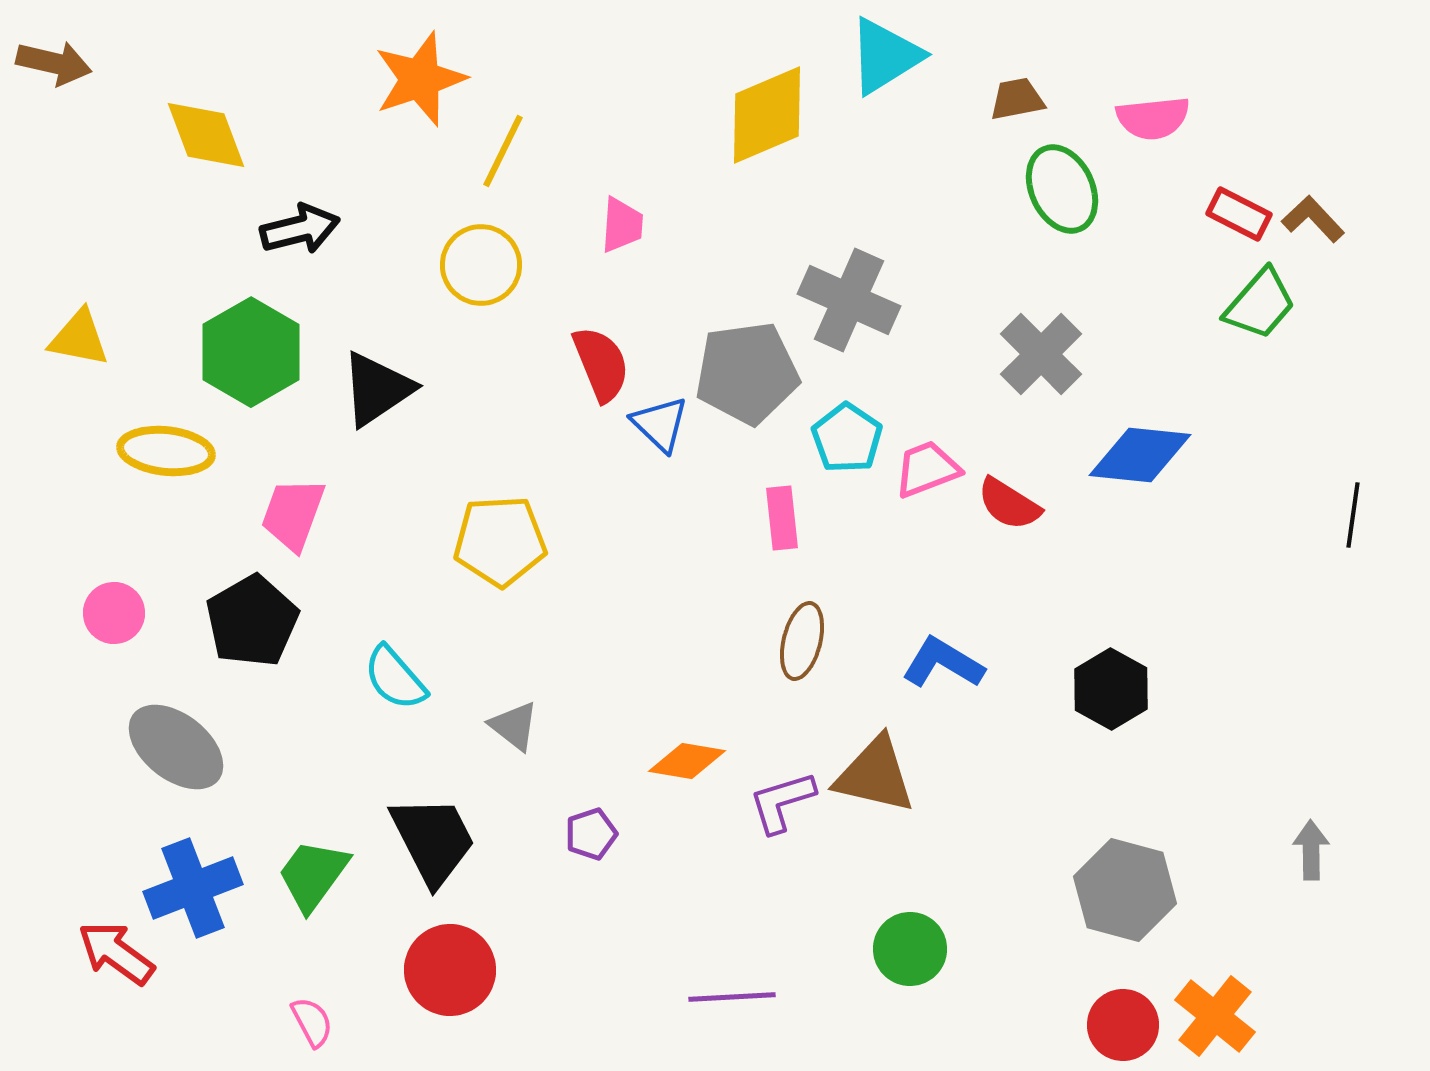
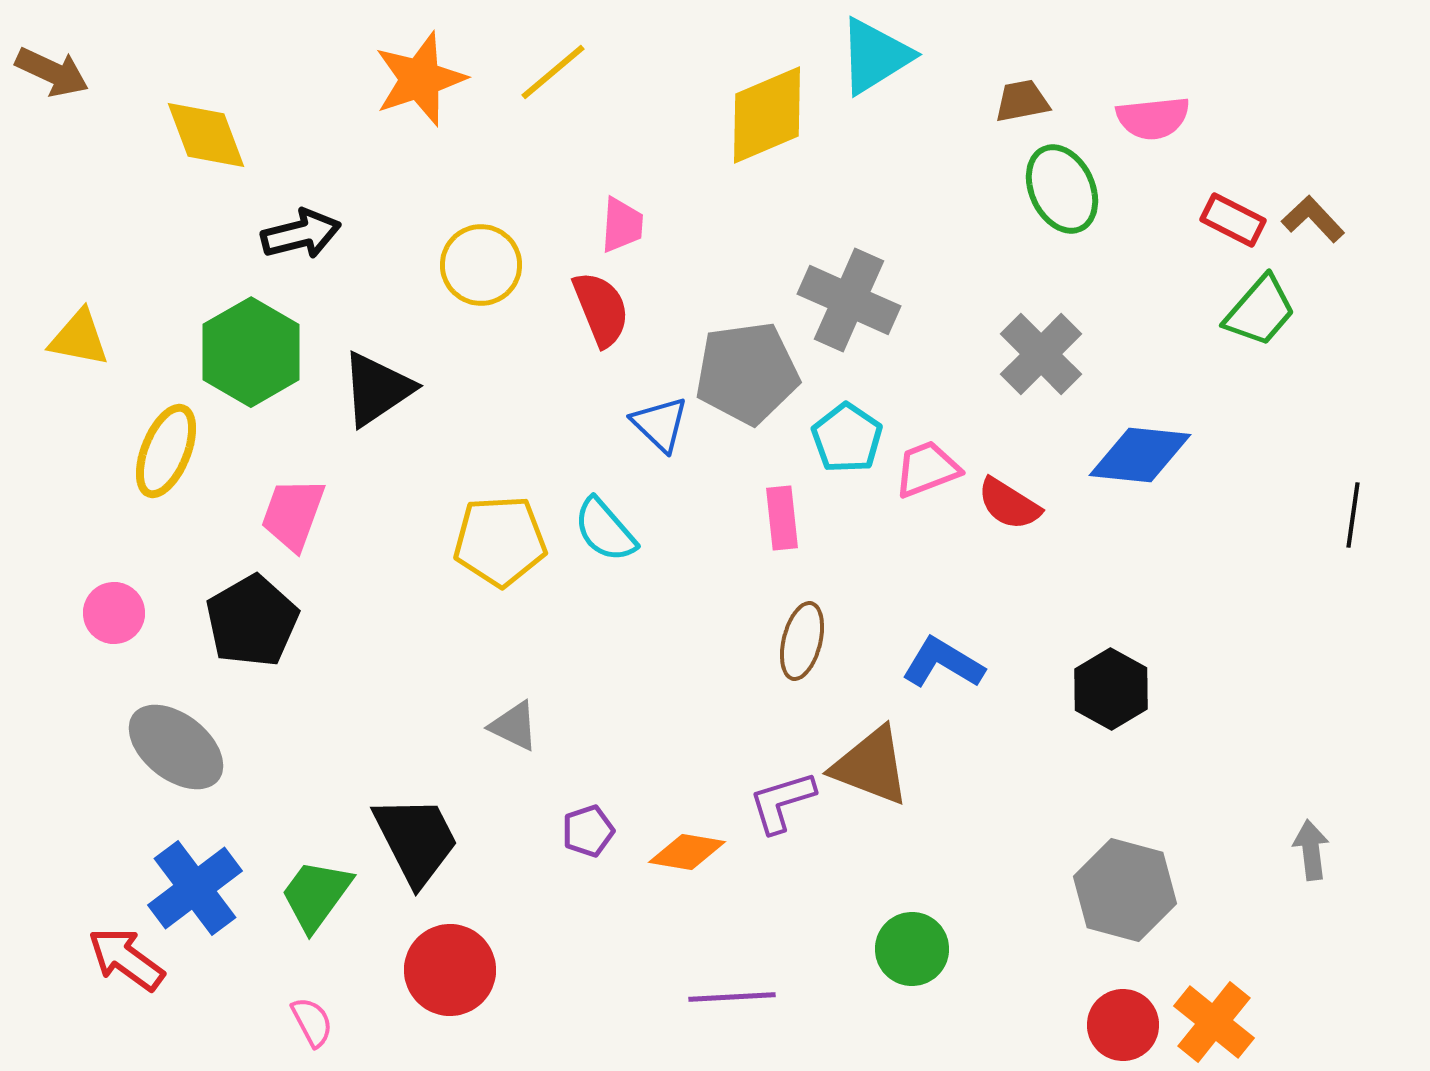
cyan triangle at (885, 56): moved 10 px left
brown arrow at (54, 63): moved 2 px left, 9 px down; rotated 12 degrees clockwise
brown trapezoid at (1017, 99): moved 5 px right, 2 px down
yellow line at (503, 151): moved 50 px right, 79 px up; rotated 24 degrees clockwise
red rectangle at (1239, 214): moved 6 px left, 6 px down
black arrow at (300, 229): moved 1 px right, 5 px down
green trapezoid at (1260, 304): moved 7 px down
red semicircle at (601, 364): moved 55 px up
yellow ellipse at (166, 451): rotated 74 degrees counterclockwise
cyan semicircle at (395, 678): moved 210 px right, 148 px up
gray triangle at (514, 726): rotated 12 degrees counterclockwise
orange diamond at (687, 761): moved 91 px down
brown triangle at (875, 775): moved 4 px left, 9 px up; rotated 8 degrees clockwise
purple pentagon at (591, 834): moved 3 px left, 3 px up
black trapezoid at (433, 840): moved 17 px left
gray arrow at (1311, 850): rotated 6 degrees counterclockwise
green trapezoid at (313, 875): moved 3 px right, 20 px down
blue cross at (193, 888): moved 2 px right; rotated 16 degrees counterclockwise
green circle at (910, 949): moved 2 px right
red arrow at (116, 953): moved 10 px right, 6 px down
orange cross at (1215, 1016): moved 1 px left, 6 px down
